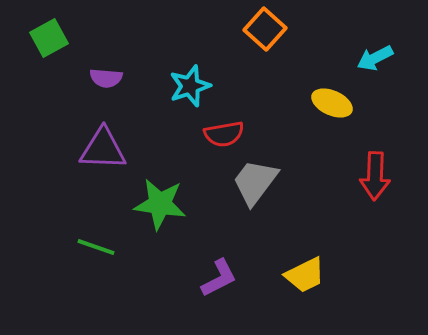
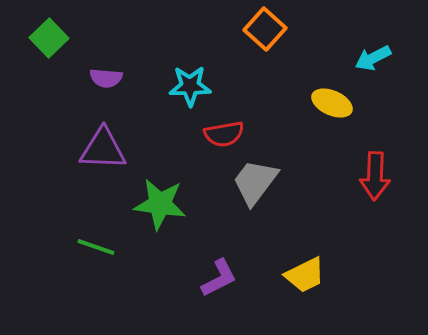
green square: rotated 15 degrees counterclockwise
cyan arrow: moved 2 px left
cyan star: rotated 18 degrees clockwise
